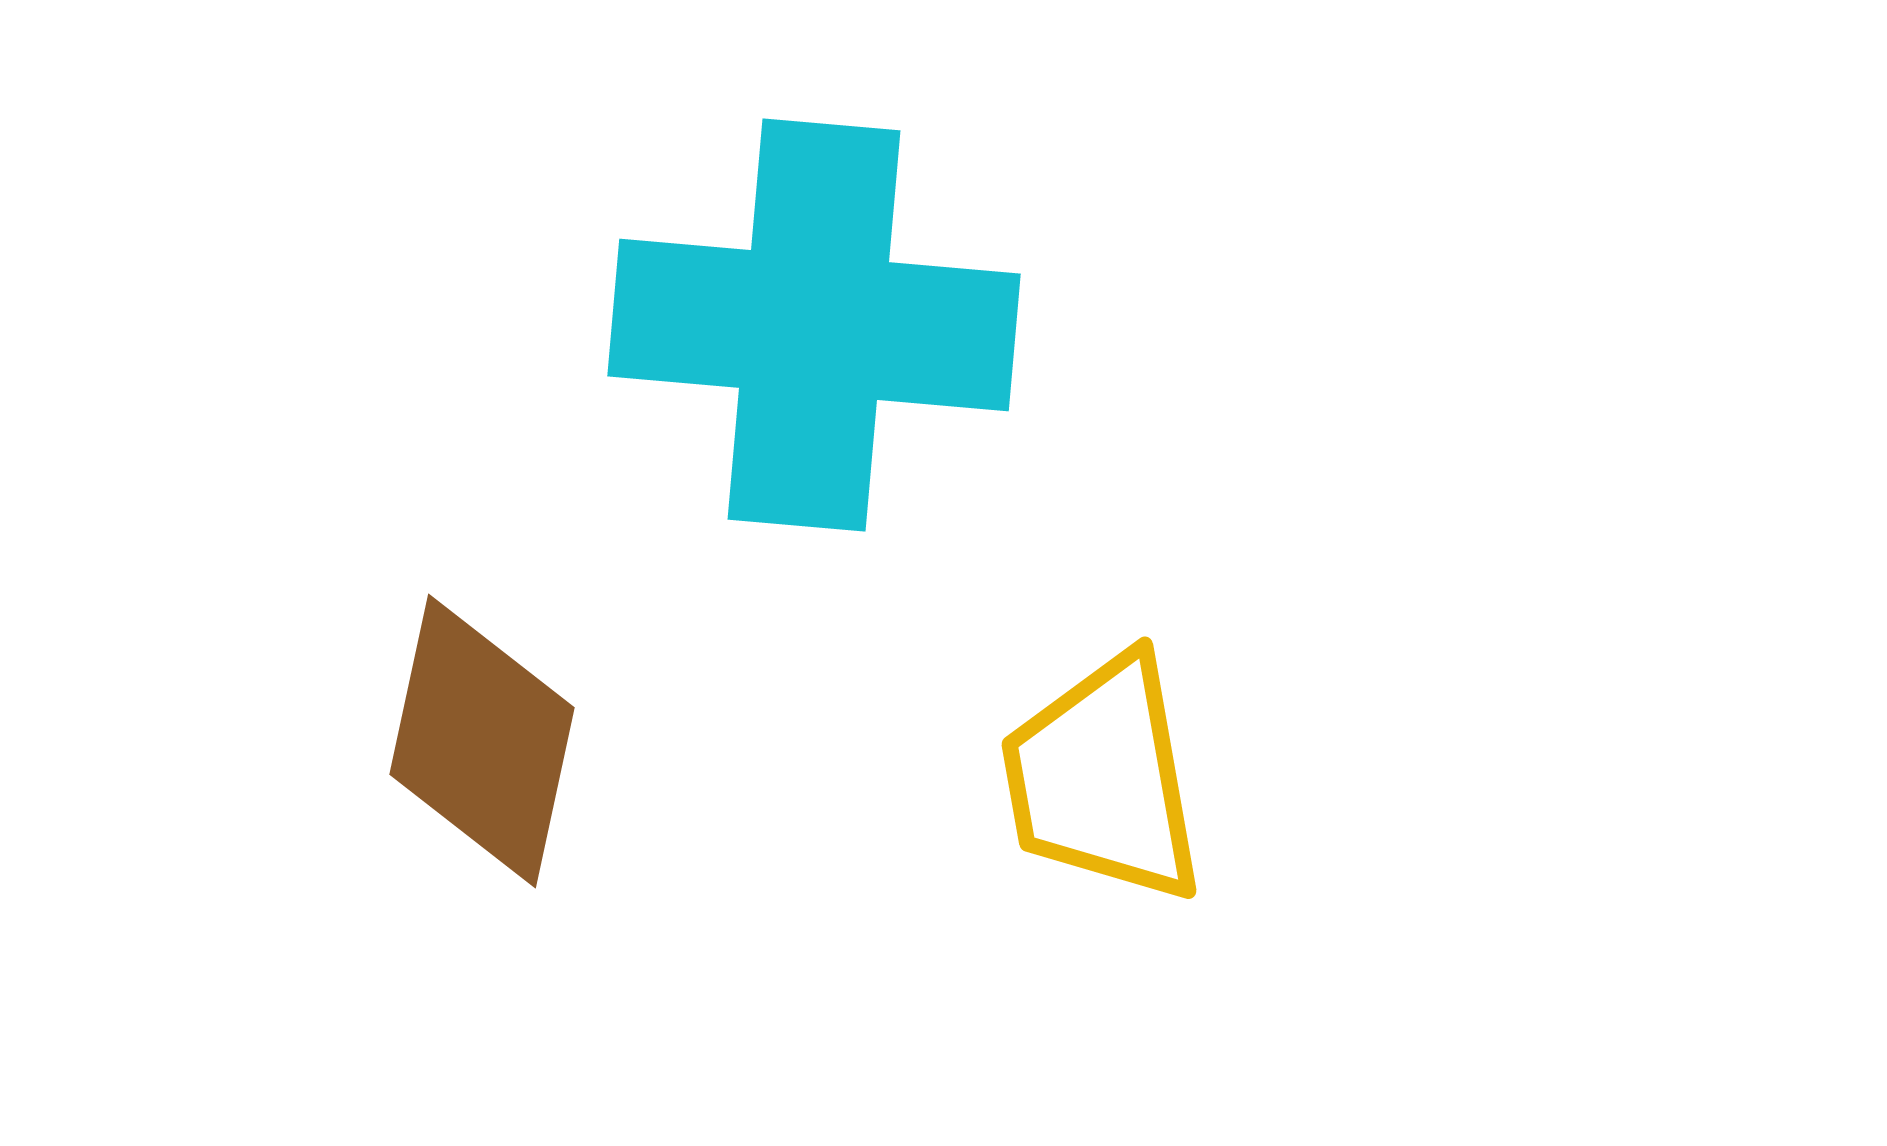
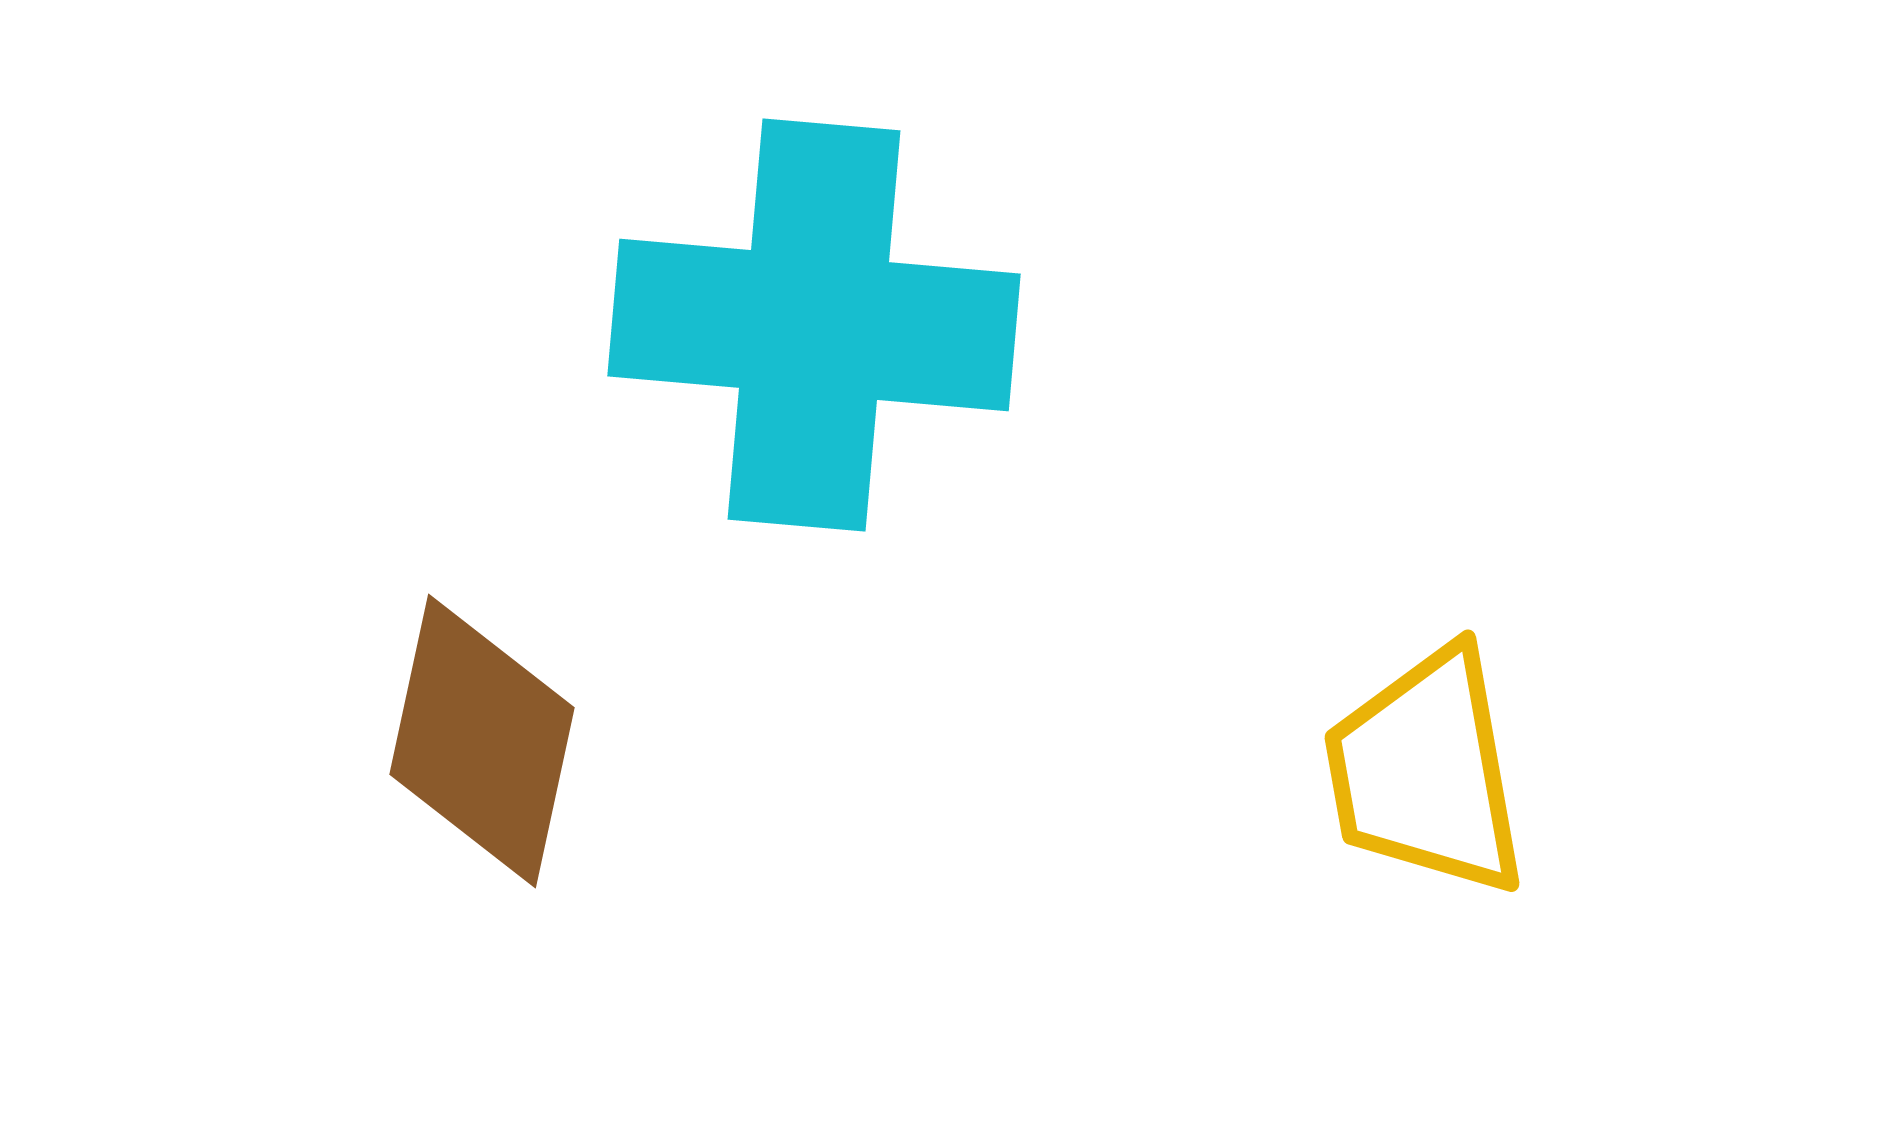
yellow trapezoid: moved 323 px right, 7 px up
